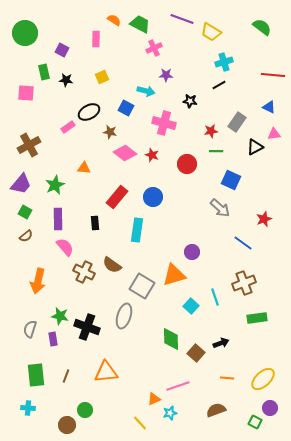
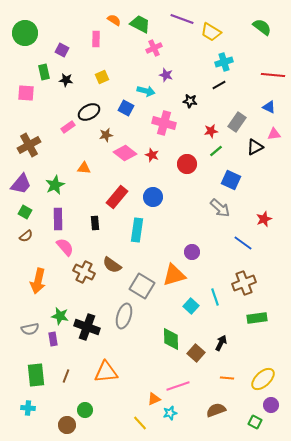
purple star at (166, 75): rotated 16 degrees clockwise
brown star at (110, 132): moved 4 px left, 3 px down; rotated 24 degrees counterclockwise
green line at (216, 151): rotated 40 degrees counterclockwise
gray semicircle at (30, 329): rotated 120 degrees counterclockwise
black arrow at (221, 343): rotated 42 degrees counterclockwise
purple circle at (270, 408): moved 1 px right, 3 px up
